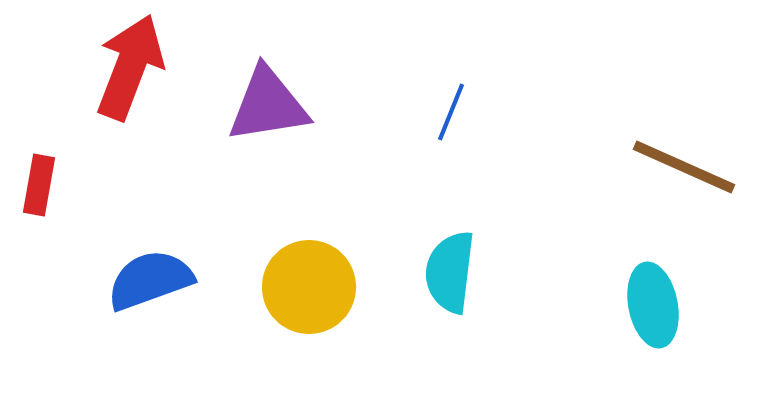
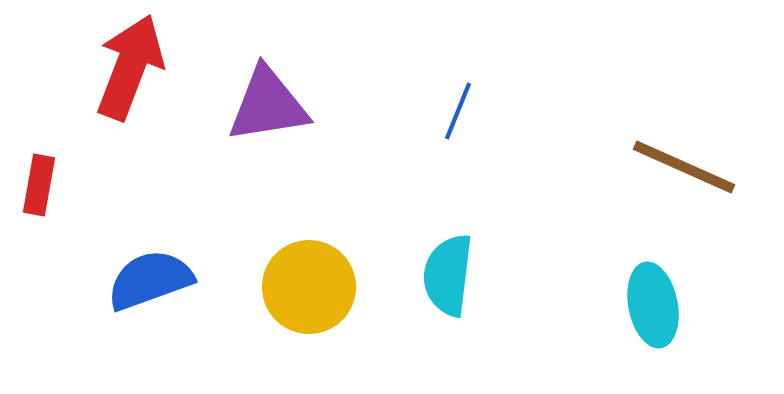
blue line: moved 7 px right, 1 px up
cyan semicircle: moved 2 px left, 3 px down
